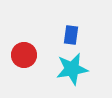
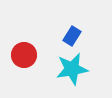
blue rectangle: moved 1 px right, 1 px down; rotated 24 degrees clockwise
